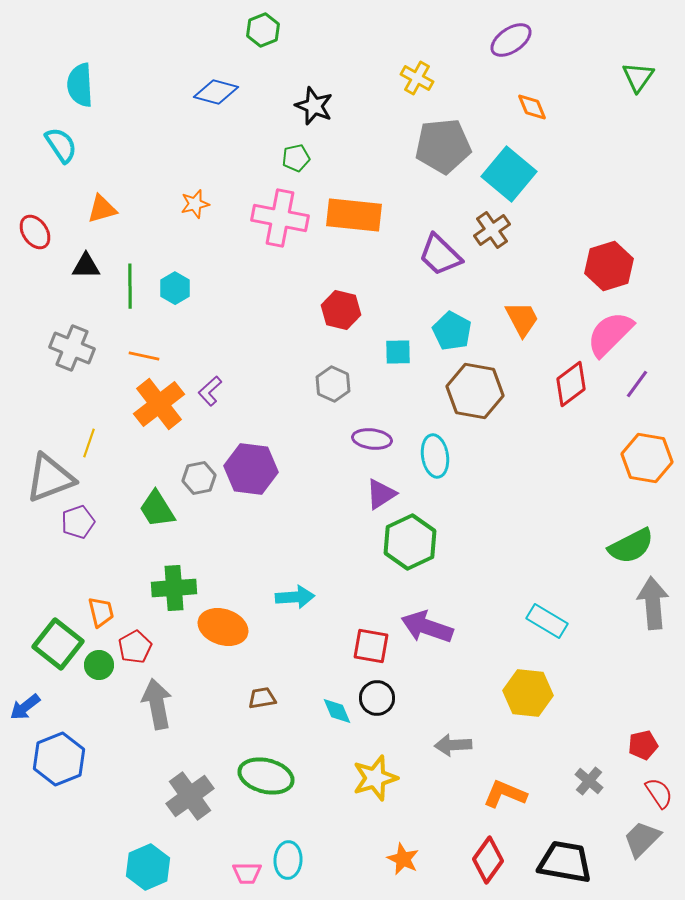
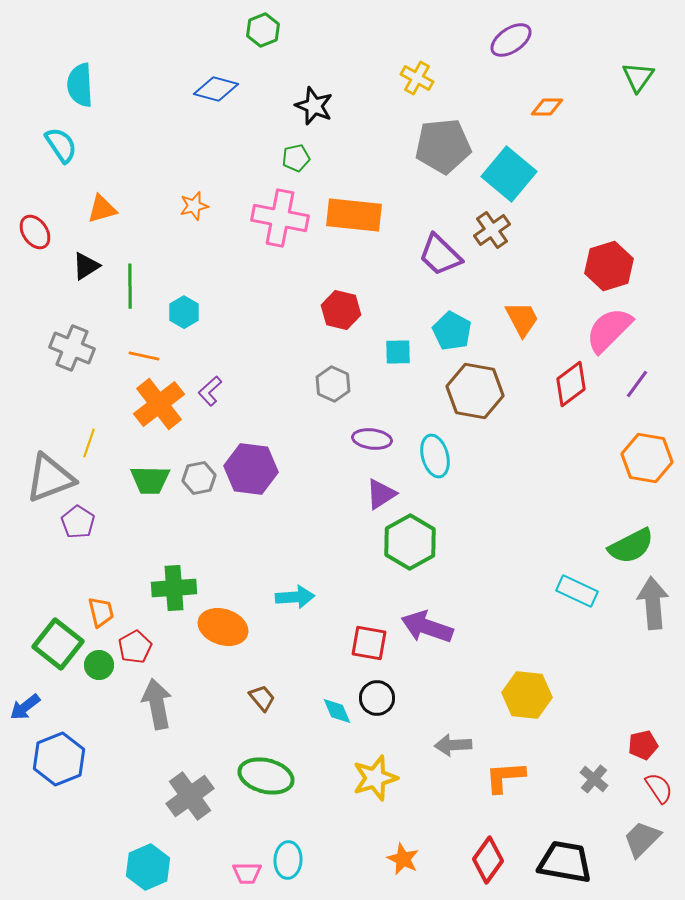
blue diamond at (216, 92): moved 3 px up
orange diamond at (532, 107): moved 15 px right; rotated 68 degrees counterclockwise
orange star at (195, 204): moved 1 px left, 2 px down
black triangle at (86, 266): rotated 32 degrees counterclockwise
cyan hexagon at (175, 288): moved 9 px right, 24 px down
pink semicircle at (610, 334): moved 1 px left, 4 px up
cyan ellipse at (435, 456): rotated 6 degrees counterclockwise
green trapezoid at (157, 509): moved 7 px left, 29 px up; rotated 57 degrees counterclockwise
purple pentagon at (78, 522): rotated 20 degrees counterclockwise
green hexagon at (410, 542): rotated 4 degrees counterclockwise
cyan rectangle at (547, 621): moved 30 px right, 30 px up; rotated 6 degrees counterclockwise
red square at (371, 646): moved 2 px left, 3 px up
yellow hexagon at (528, 693): moved 1 px left, 2 px down
brown trapezoid at (262, 698): rotated 60 degrees clockwise
gray cross at (589, 781): moved 5 px right, 2 px up
red semicircle at (659, 793): moved 5 px up
orange L-shape at (505, 794): moved 17 px up; rotated 27 degrees counterclockwise
